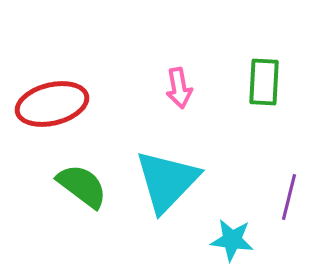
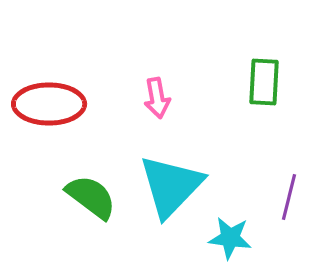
pink arrow: moved 22 px left, 10 px down
red ellipse: moved 3 px left; rotated 14 degrees clockwise
cyan triangle: moved 4 px right, 5 px down
green semicircle: moved 9 px right, 11 px down
cyan star: moved 2 px left, 2 px up
